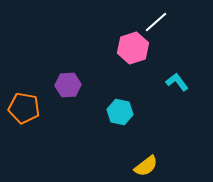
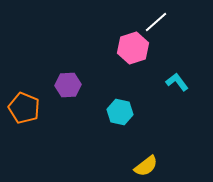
orange pentagon: rotated 12 degrees clockwise
